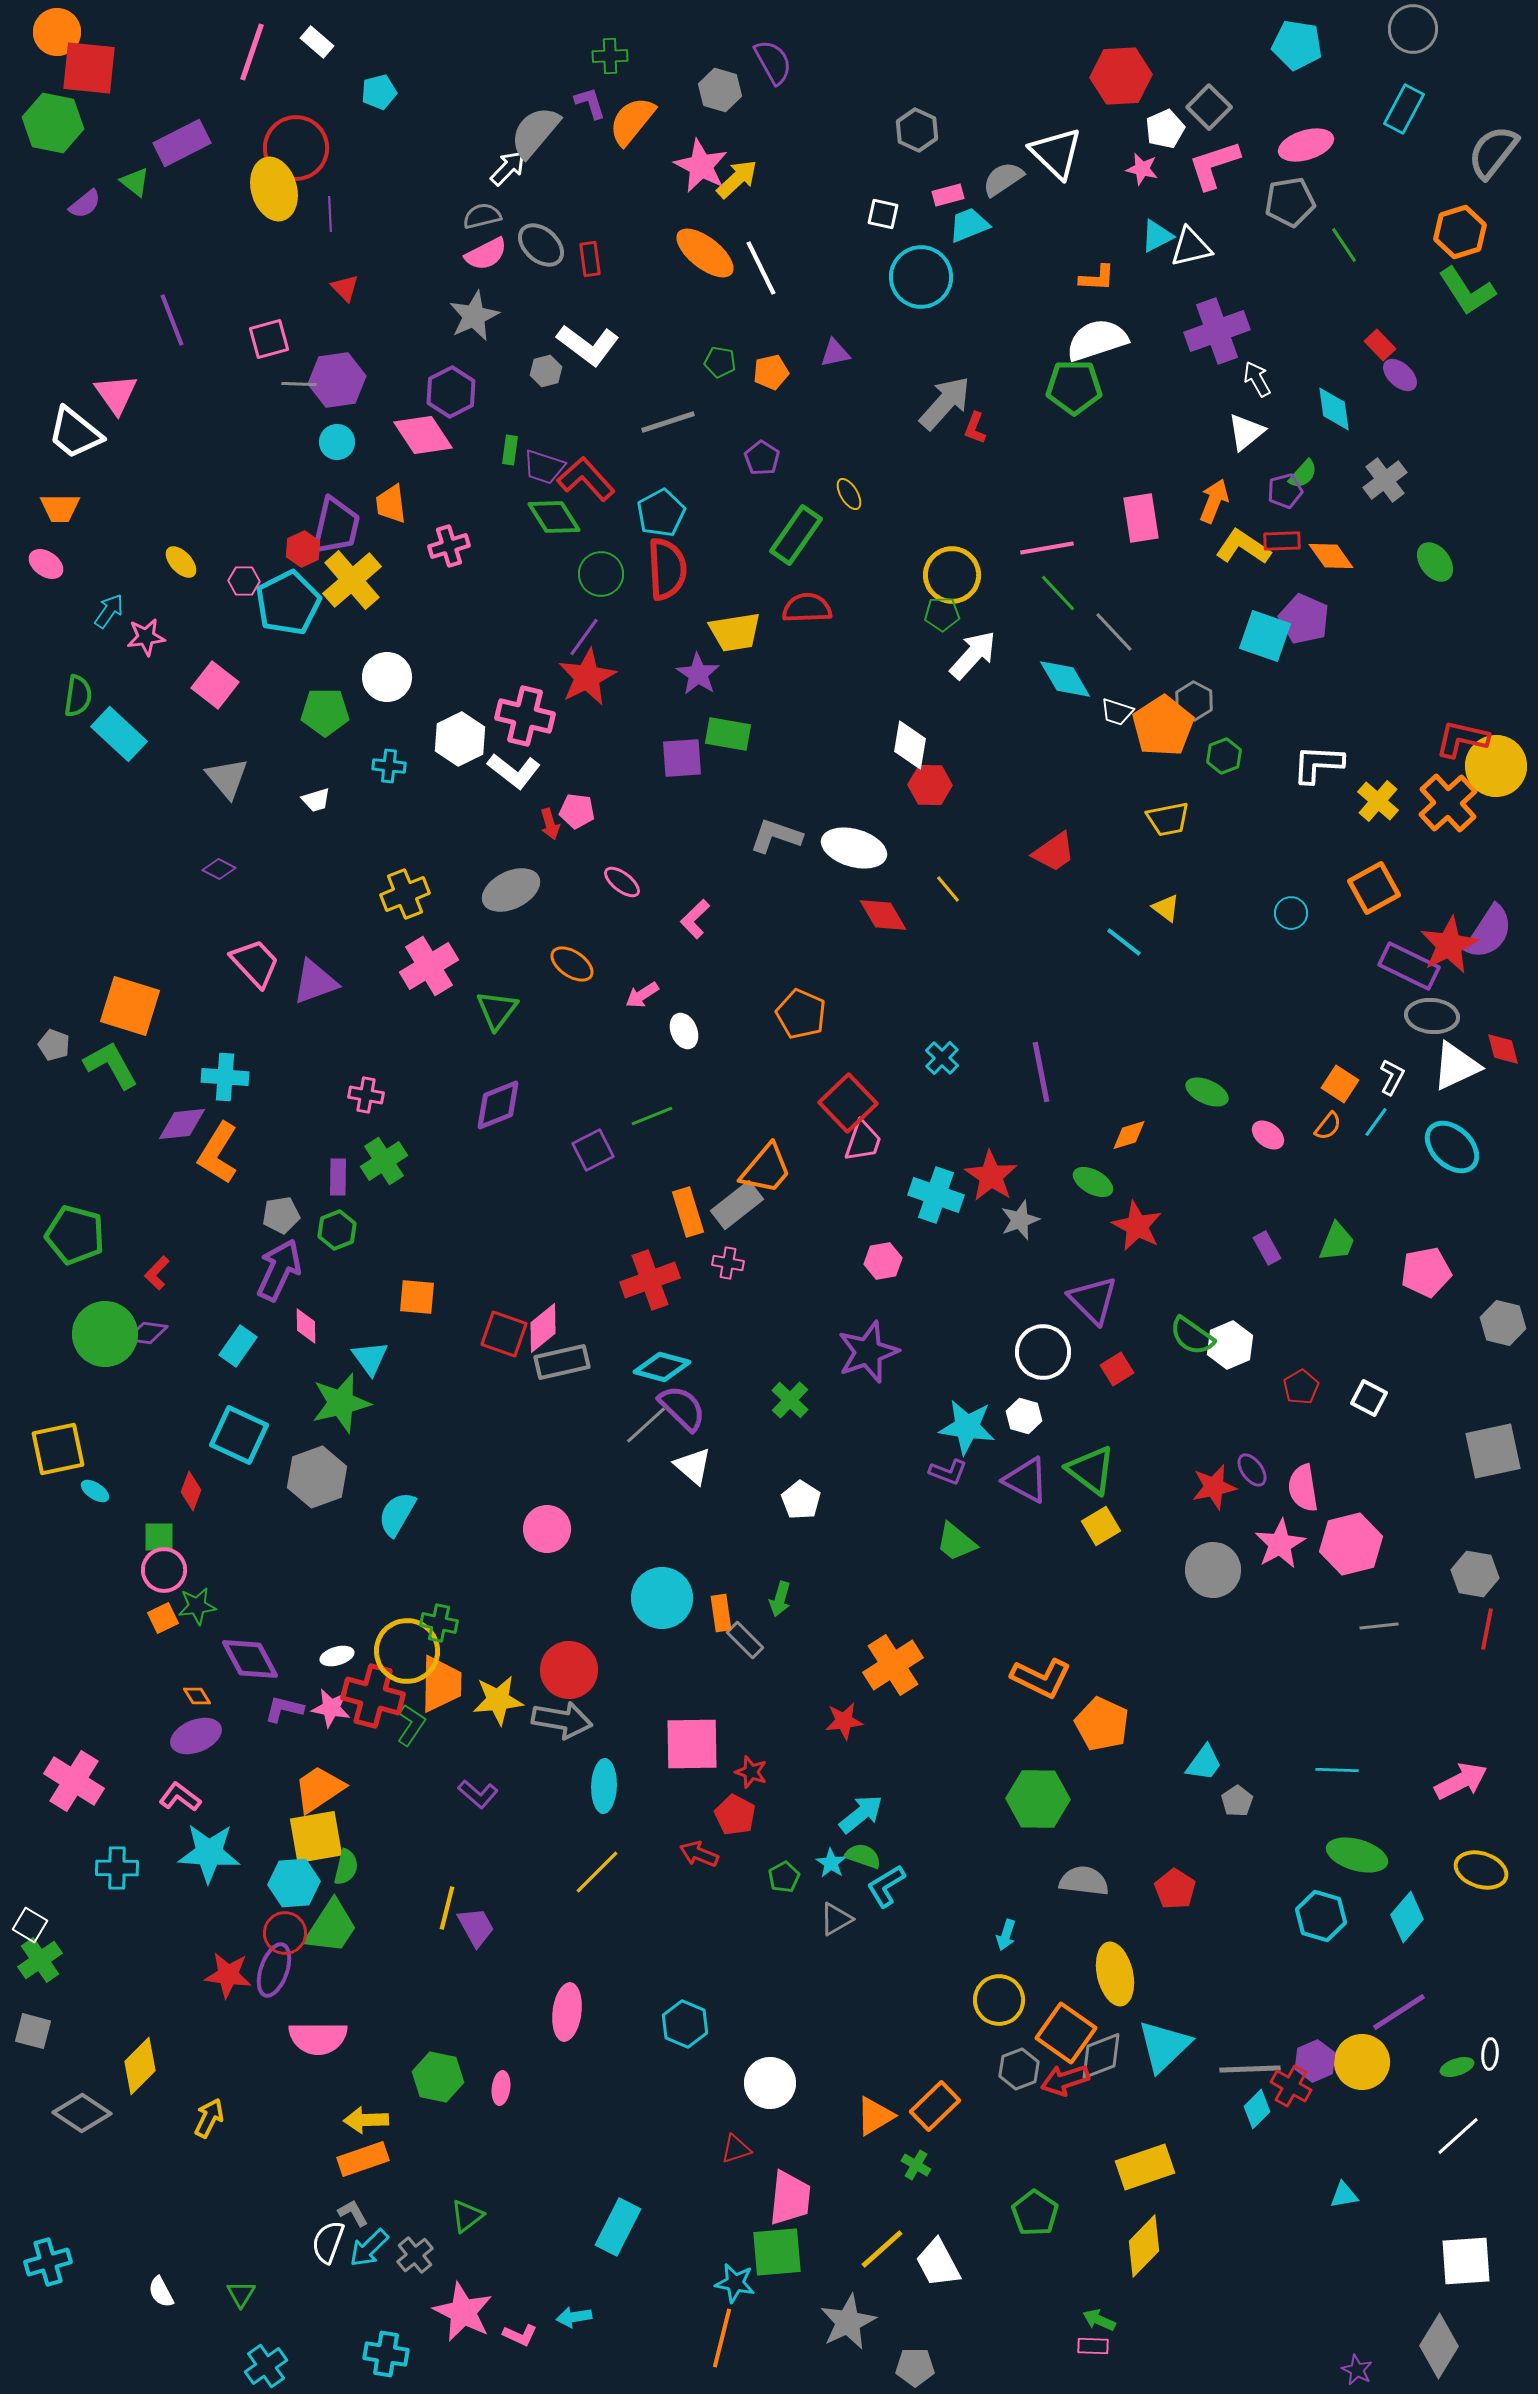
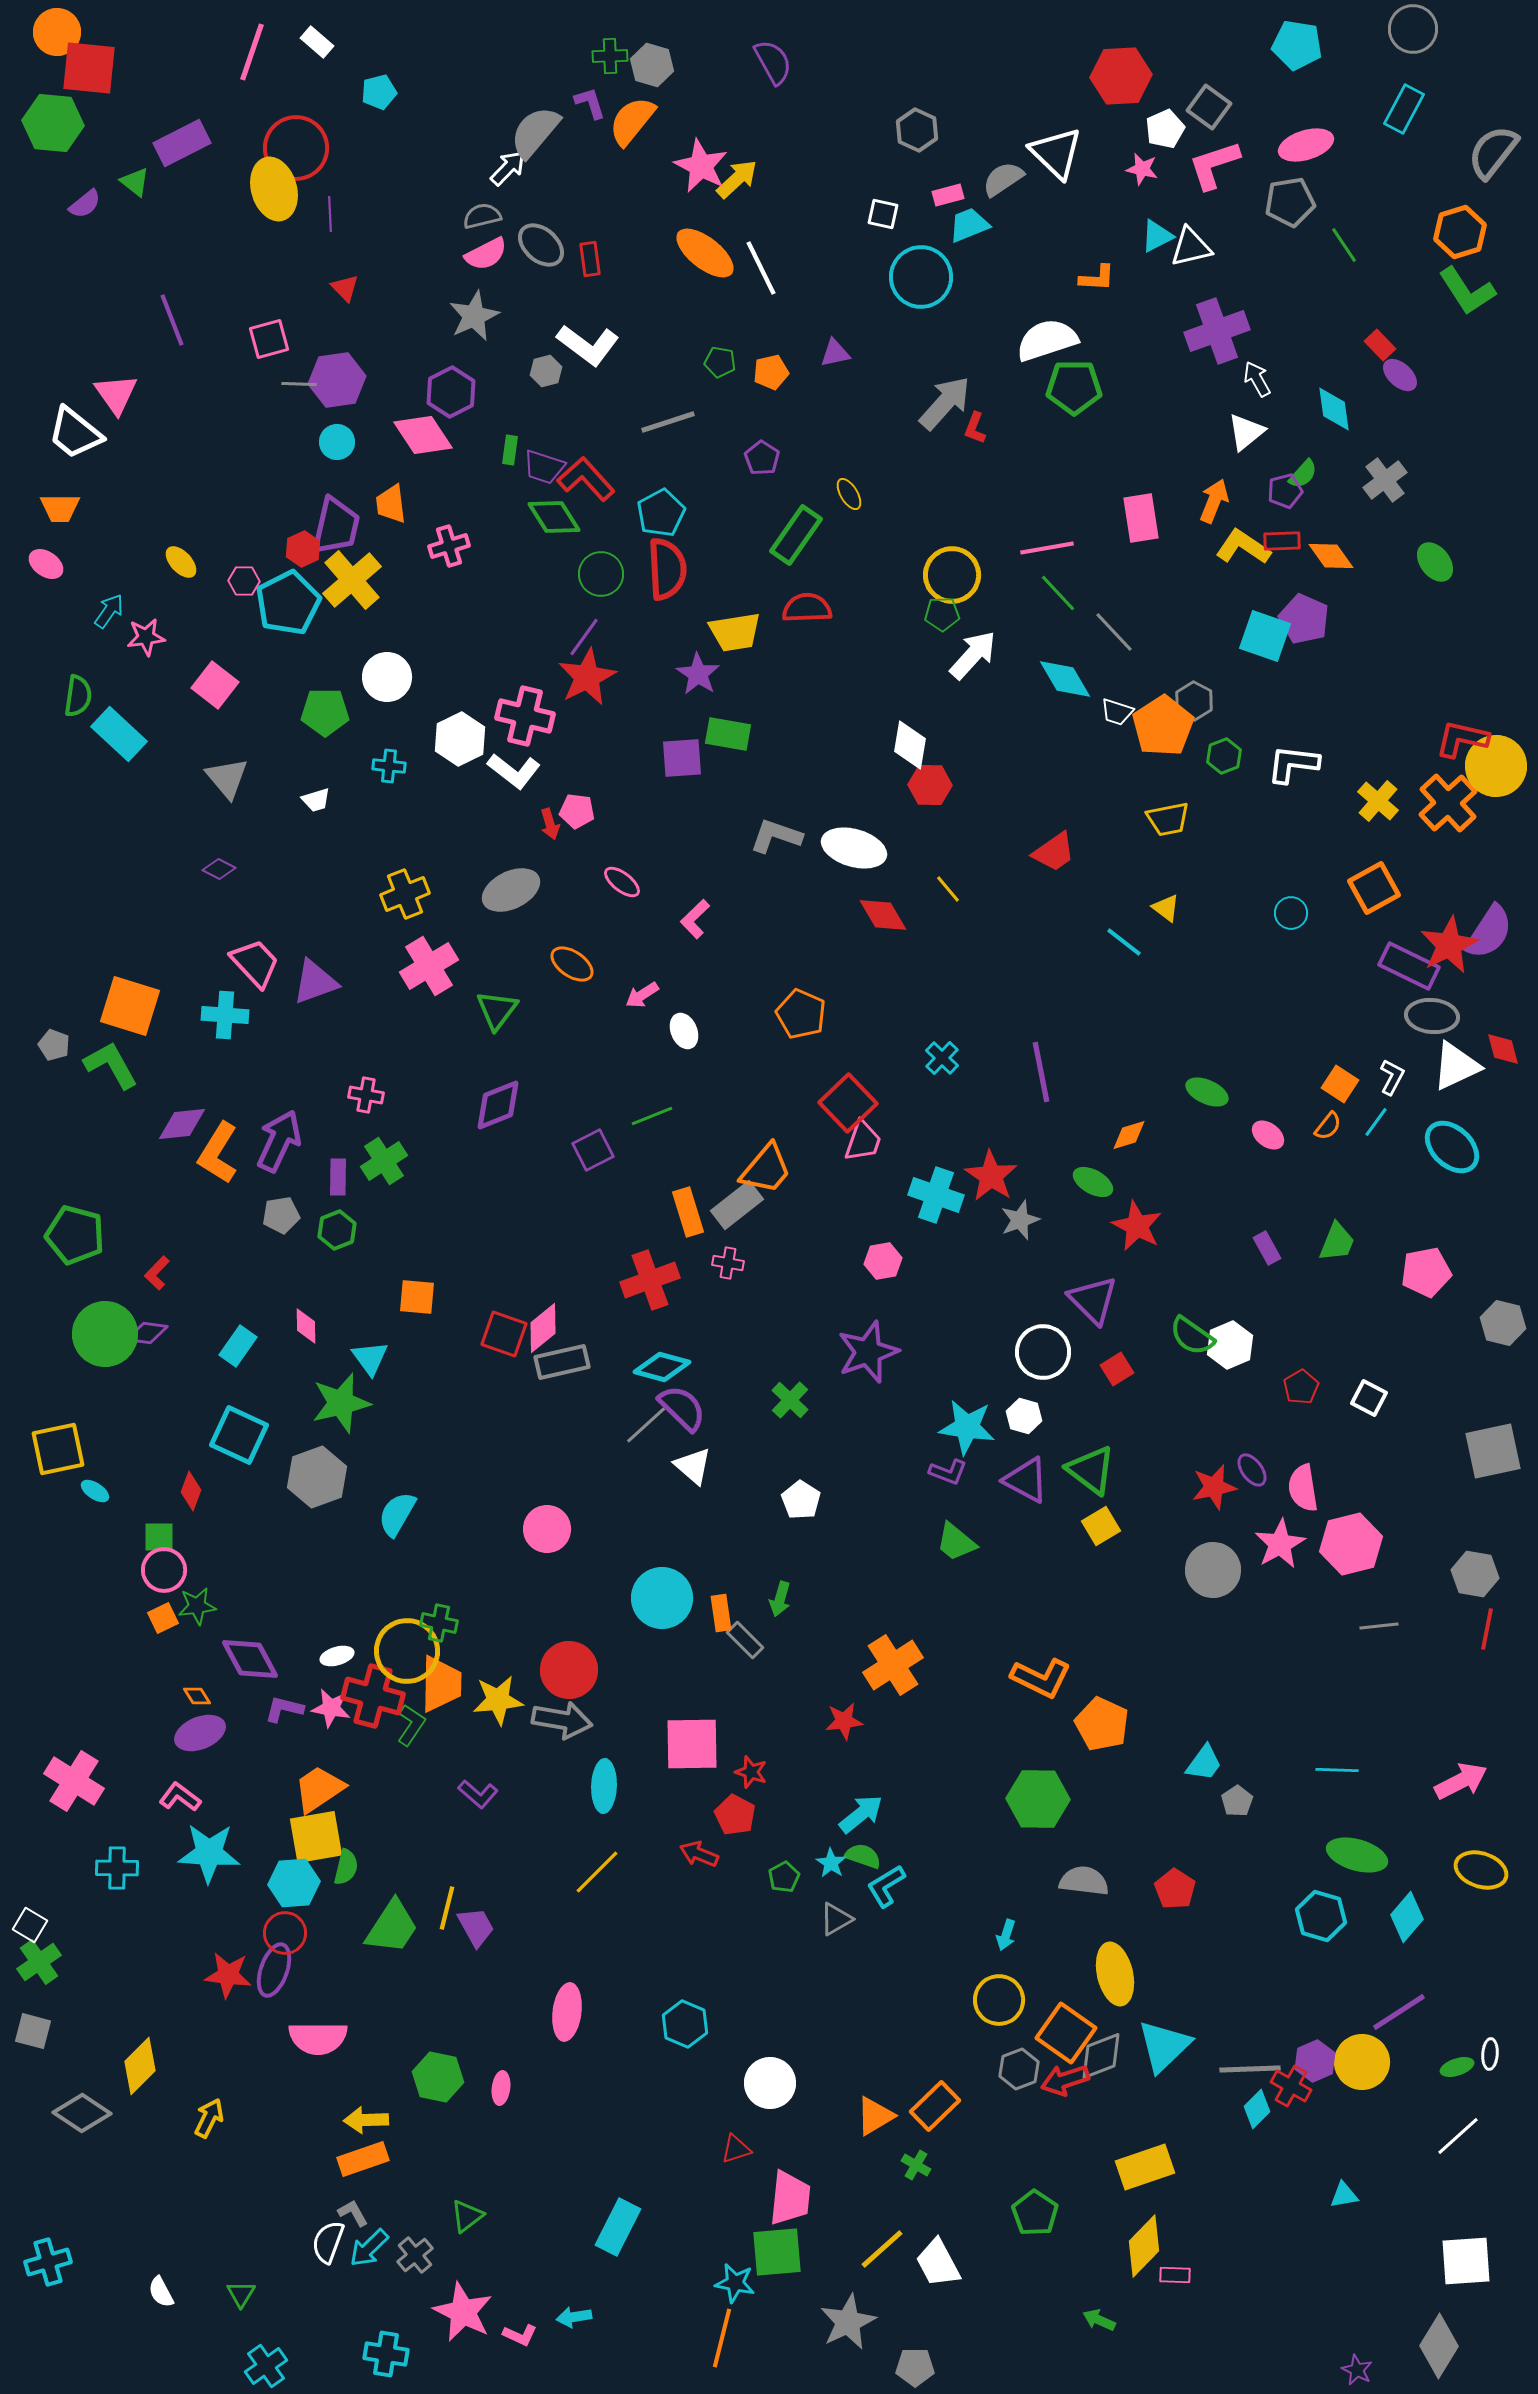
gray hexagon at (720, 90): moved 68 px left, 25 px up
gray square at (1209, 107): rotated 9 degrees counterclockwise
green hexagon at (53, 123): rotated 6 degrees counterclockwise
white semicircle at (1097, 340): moved 50 px left
white L-shape at (1318, 764): moved 25 px left; rotated 4 degrees clockwise
cyan cross at (225, 1077): moved 62 px up
purple arrow at (279, 1270): moved 129 px up
purple ellipse at (196, 1736): moved 4 px right, 3 px up
green trapezoid at (331, 1927): moved 61 px right
green cross at (40, 1960): moved 1 px left, 2 px down
pink rectangle at (1093, 2346): moved 82 px right, 71 px up
